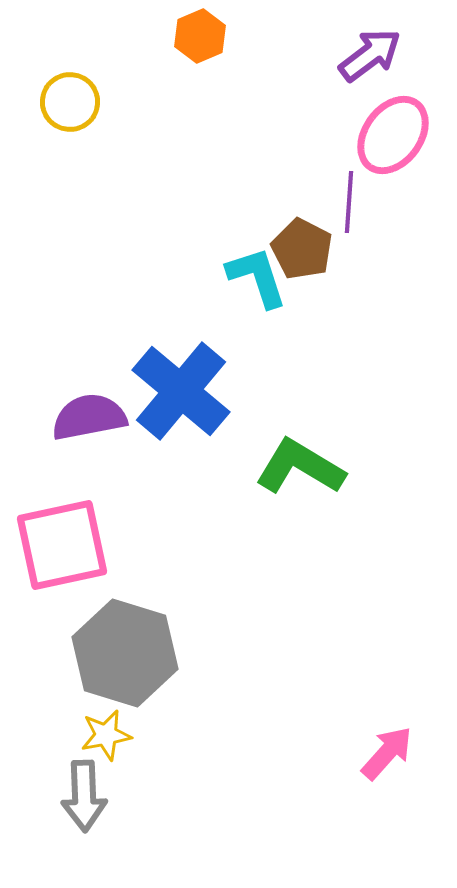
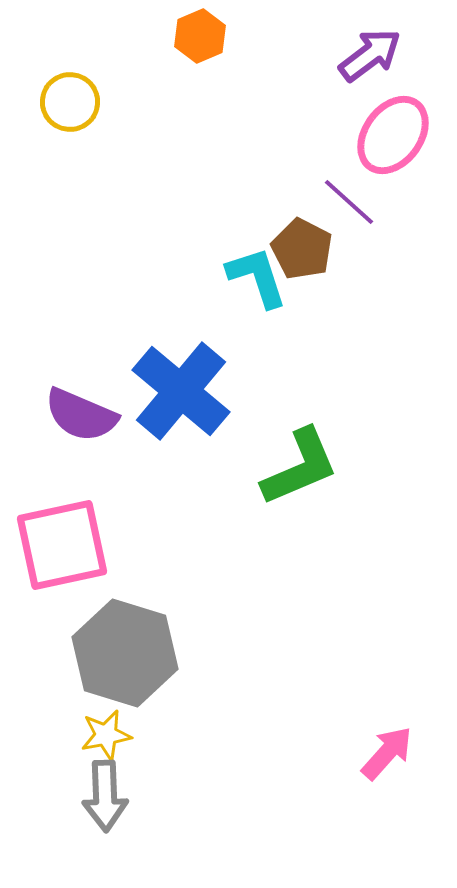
purple line: rotated 52 degrees counterclockwise
purple semicircle: moved 8 px left, 2 px up; rotated 146 degrees counterclockwise
green L-shape: rotated 126 degrees clockwise
gray arrow: moved 21 px right
